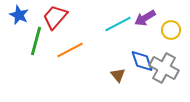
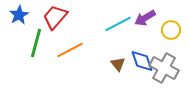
blue star: rotated 18 degrees clockwise
green line: moved 2 px down
brown triangle: moved 11 px up
